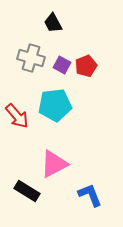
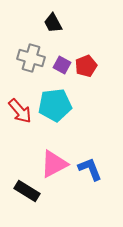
red arrow: moved 3 px right, 5 px up
blue L-shape: moved 26 px up
